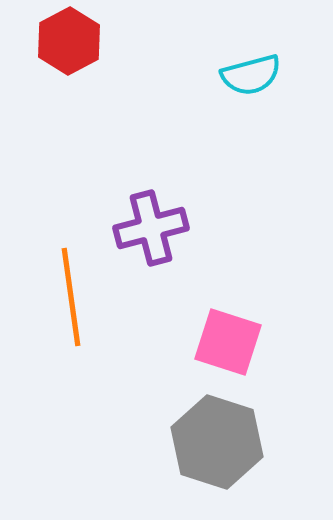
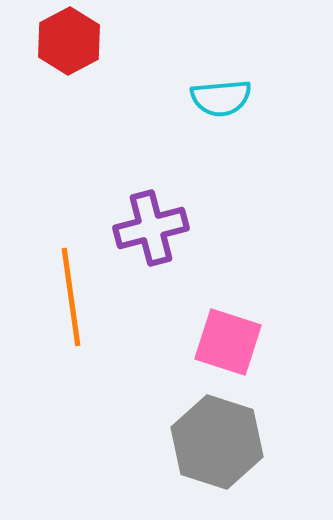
cyan semicircle: moved 30 px left, 23 px down; rotated 10 degrees clockwise
